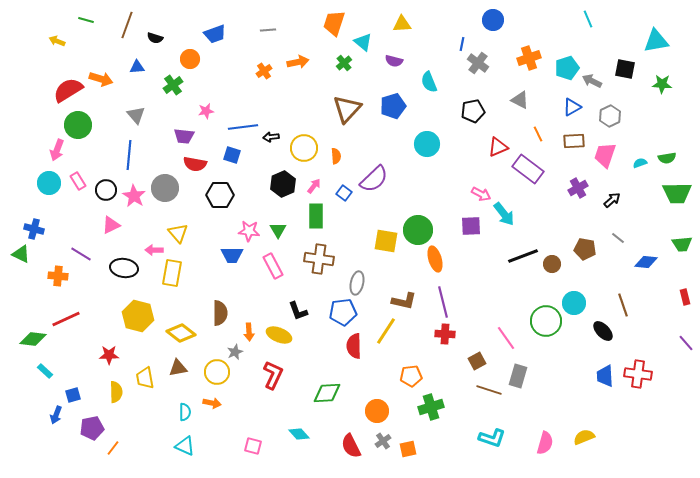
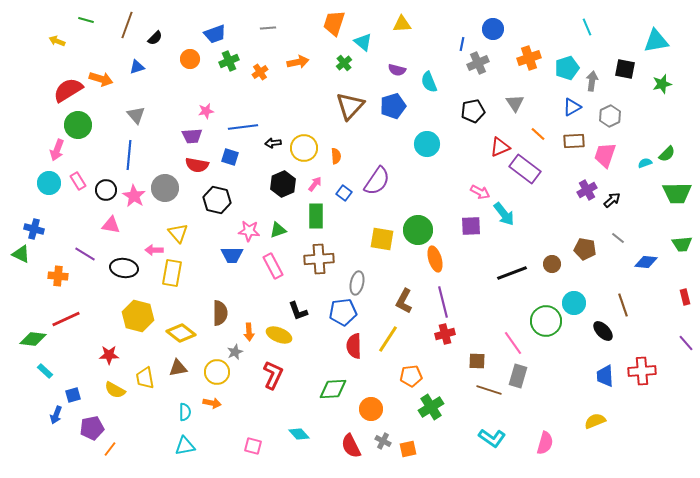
cyan line at (588, 19): moved 1 px left, 8 px down
blue circle at (493, 20): moved 9 px down
gray line at (268, 30): moved 2 px up
black semicircle at (155, 38): rotated 63 degrees counterclockwise
purple semicircle at (394, 61): moved 3 px right, 9 px down
gray cross at (478, 63): rotated 30 degrees clockwise
blue triangle at (137, 67): rotated 14 degrees counterclockwise
orange cross at (264, 71): moved 4 px left, 1 px down
gray arrow at (592, 81): rotated 72 degrees clockwise
green star at (662, 84): rotated 18 degrees counterclockwise
green cross at (173, 85): moved 56 px right, 24 px up; rotated 12 degrees clockwise
gray triangle at (520, 100): moved 5 px left, 3 px down; rotated 30 degrees clockwise
brown triangle at (347, 109): moved 3 px right, 3 px up
orange line at (538, 134): rotated 21 degrees counterclockwise
purple trapezoid at (184, 136): moved 8 px right; rotated 10 degrees counterclockwise
black arrow at (271, 137): moved 2 px right, 6 px down
red triangle at (498, 147): moved 2 px right
blue square at (232, 155): moved 2 px left, 2 px down
green semicircle at (667, 158): moved 4 px up; rotated 36 degrees counterclockwise
cyan semicircle at (640, 163): moved 5 px right
red semicircle at (195, 164): moved 2 px right, 1 px down
purple rectangle at (528, 169): moved 3 px left
purple semicircle at (374, 179): moved 3 px right, 2 px down; rotated 12 degrees counterclockwise
pink arrow at (314, 186): moved 1 px right, 2 px up
purple cross at (578, 188): moved 9 px right, 2 px down
pink arrow at (481, 194): moved 1 px left, 2 px up
black hexagon at (220, 195): moved 3 px left, 5 px down; rotated 12 degrees clockwise
pink triangle at (111, 225): rotated 36 degrees clockwise
green triangle at (278, 230): rotated 42 degrees clockwise
yellow square at (386, 241): moved 4 px left, 2 px up
purple line at (81, 254): moved 4 px right
black line at (523, 256): moved 11 px left, 17 px down
brown cross at (319, 259): rotated 12 degrees counterclockwise
brown L-shape at (404, 301): rotated 105 degrees clockwise
yellow line at (386, 331): moved 2 px right, 8 px down
red cross at (445, 334): rotated 18 degrees counterclockwise
pink line at (506, 338): moved 7 px right, 5 px down
brown square at (477, 361): rotated 30 degrees clockwise
red cross at (638, 374): moved 4 px right, 3 px up; rotated 12 degrees counterclockwise
yellow semicircle at (116, 392): moved 1 px left, 2 px up; rotated 120 degrees clockwise
green diamond at (327, 393): moved 6 px right, 4 px up
green cross at (431, 407): rotated 15 degrees counterclockwise
orange circle at (377, 411): moved 6 px left, 2 px up
yellow semicircle at (584, 437): moved 11 px right, 16 px up
cyan L-shape at (492, 438): rotated 16 degrees clockwise
gray cross at (383, 441): rotated 28 degrees counterclockwise
cyan triangle at (185, 446): rotated 35 degrees counterclockwise
orange line at (113, 448): moved 3 px left, 1 px down
